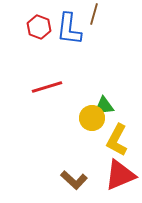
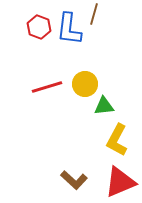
yellow circle: moved 7 px left, 34 px up
red triangle: moved 7 px down
